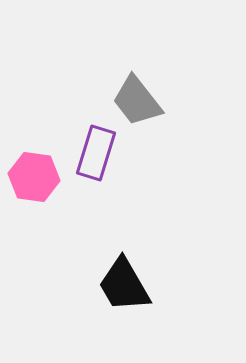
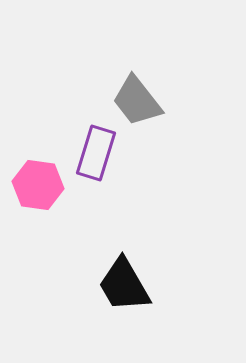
pink hexagon: moved 4 px right, 8 px down
